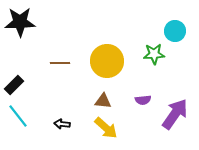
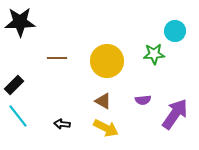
brown line: moved 3 px left, 5 px up
brown triangle: rotated 24 degrees clockwise
yellow arrow: rotated 15 degrees counterclockwise
